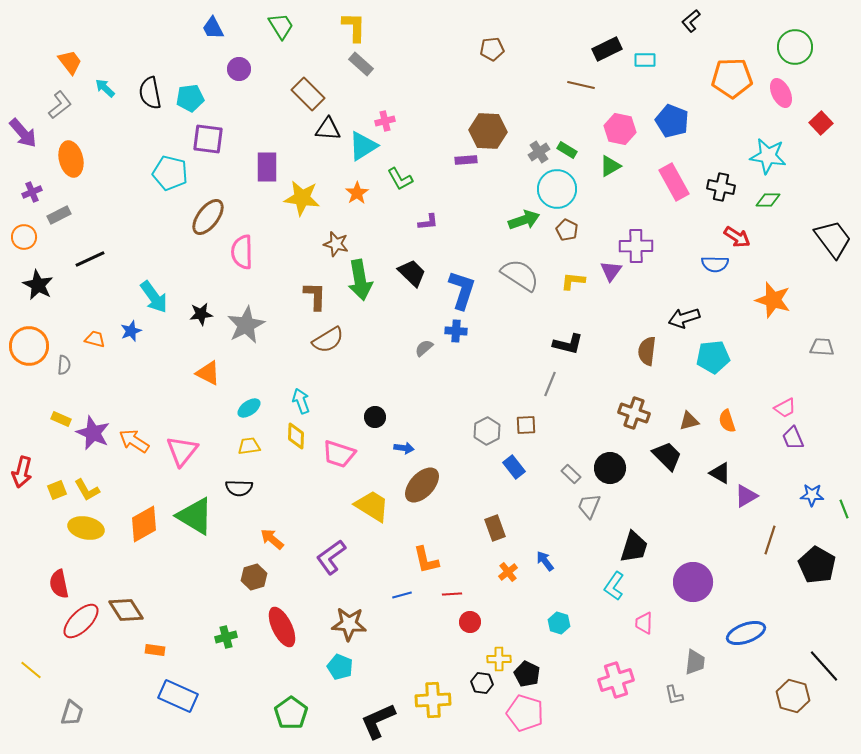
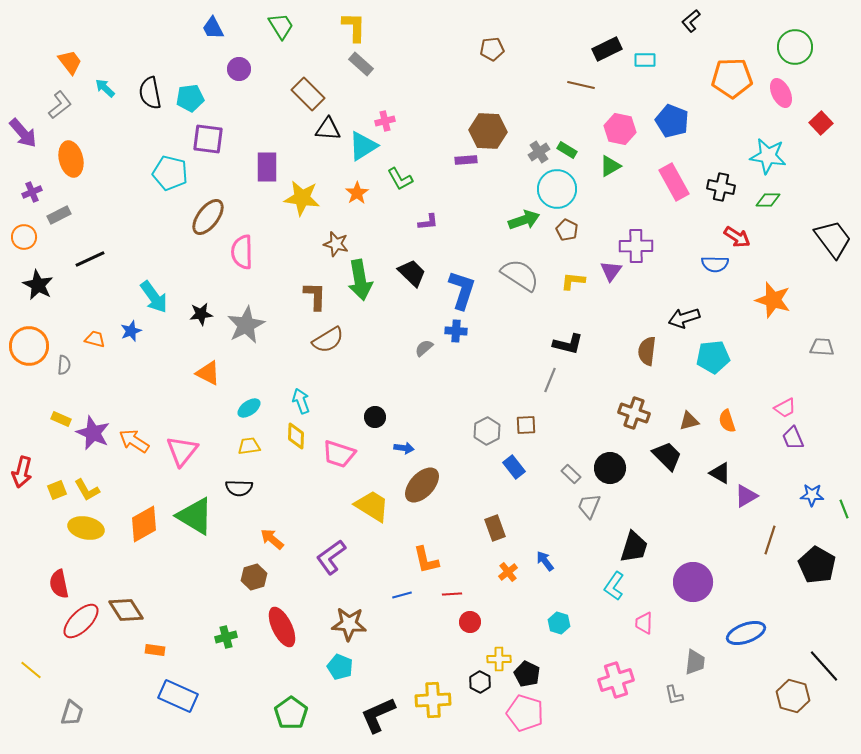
gray line at (550, 384): moved 4 px up
black hexagon at (482, 683): moved 2 px left, 1 px up; rotated 20 degrees clockwise
black L-shape at (378, 721): moved 6 px up
